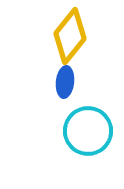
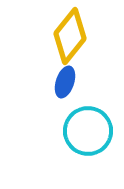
blue ellipse: rotated 12 degrees clockwise
